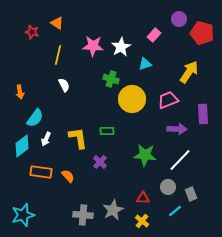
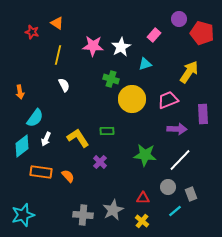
yellow L-shape: rotated 25 degrees counterclockwise
